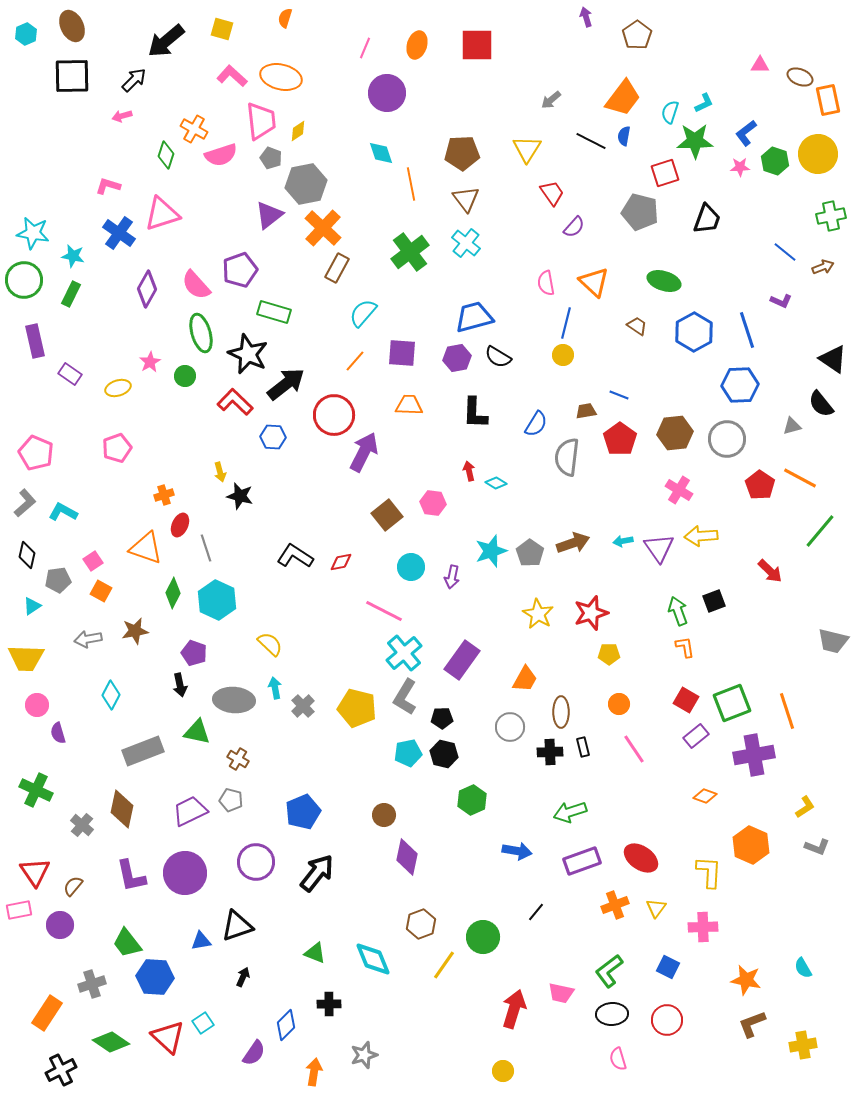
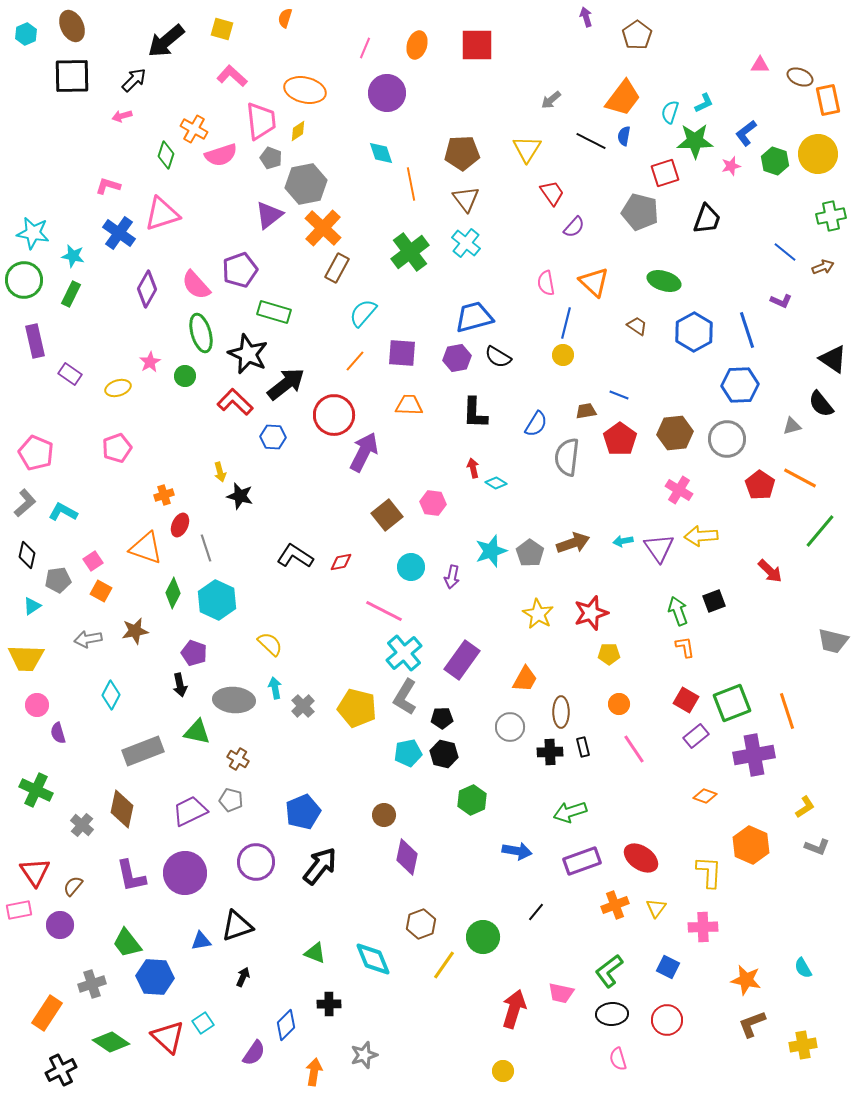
orange ellipse at (281, 77): moved 24 px right, 13 px down
pink star at (740, 167): moved 9 px left, 1 px up; rotated 12 degrees counterclockwise
red arrow at (469, 471): moved 4 px right, 3 px up
black arrow at (317, 873): moved 3 px right, 7 px up
